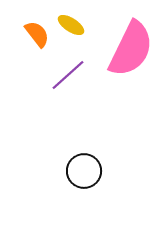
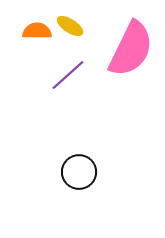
yellow ellipse: moved 1 px left, 1 px down
orange semicircle: moved 3 px up; rotated 52 degrees counterclockwise
black circle: moved 5 px left, 1 px down
